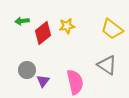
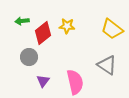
yellow star: rotated 14 degrees clockwise
gray circle: moved 2 px right, 13 px up
